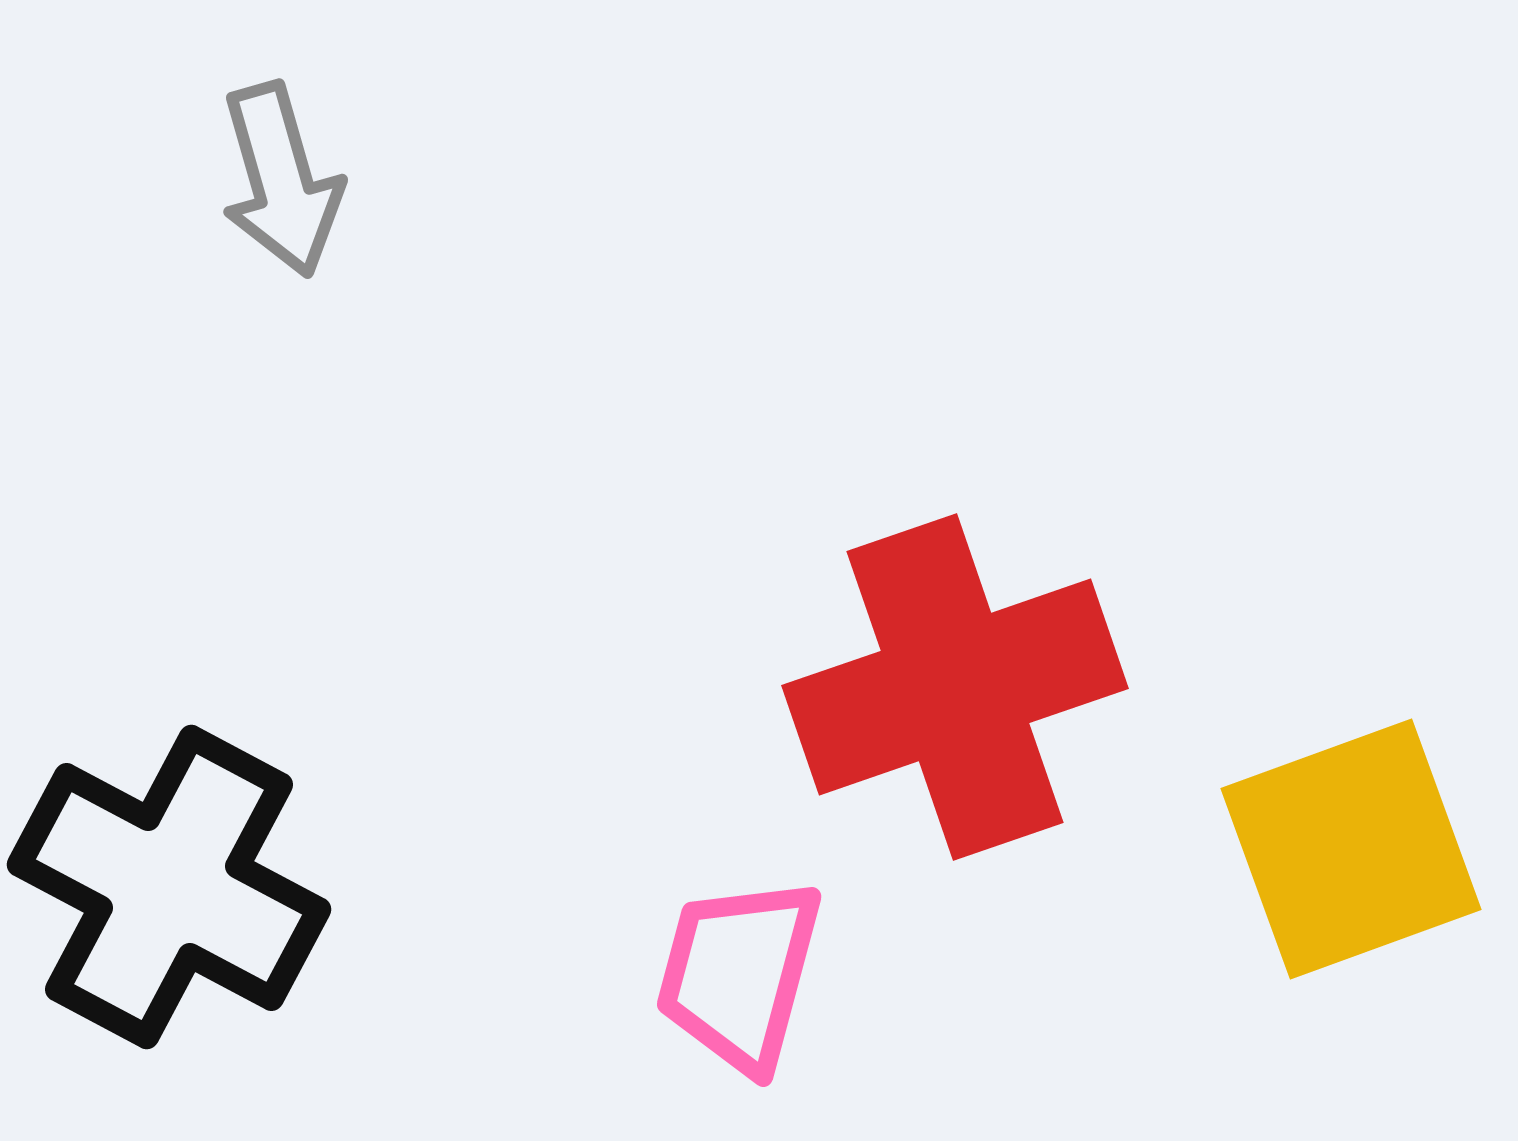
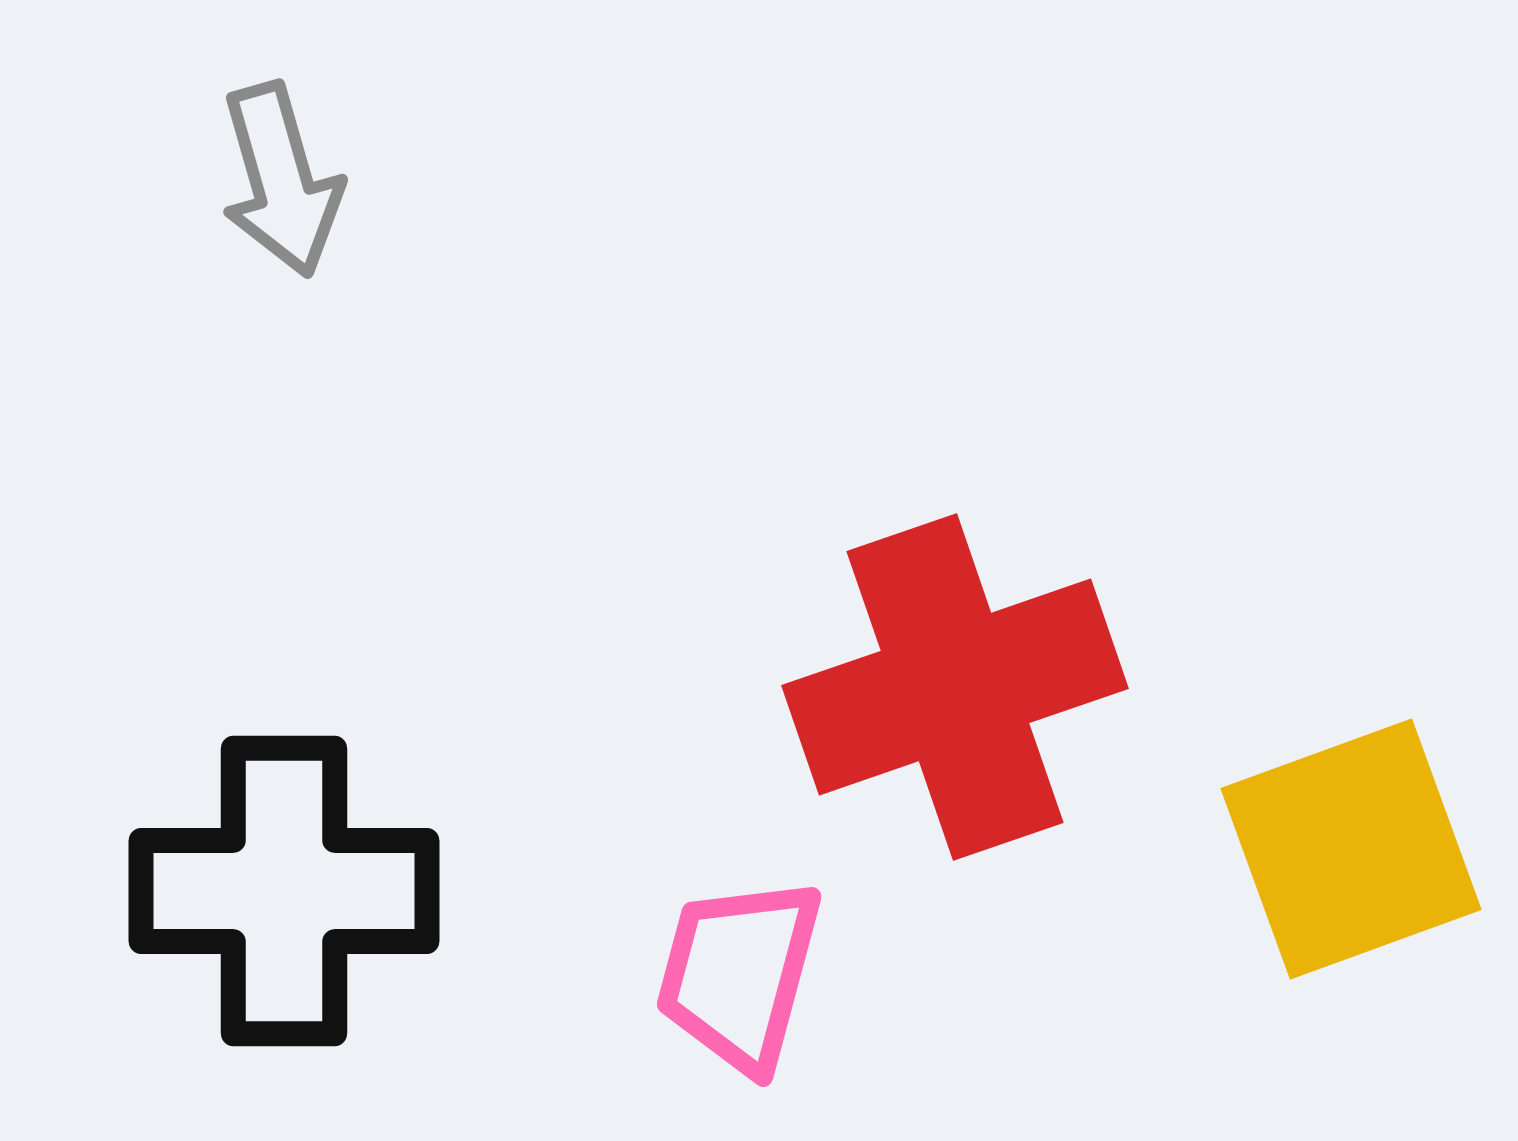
black cross: moved 115 px right, 4 px down; rotated 28 degrees counterclockwise
